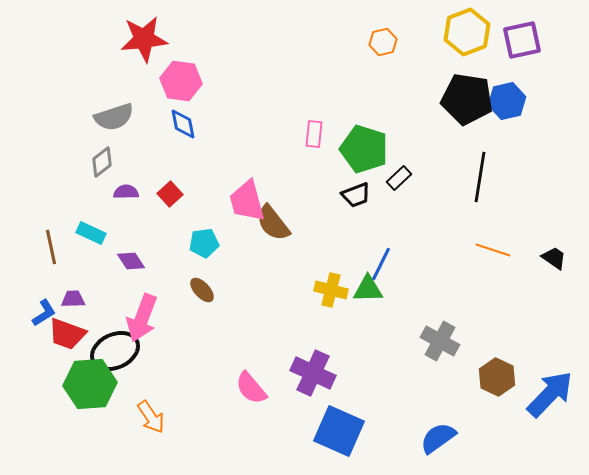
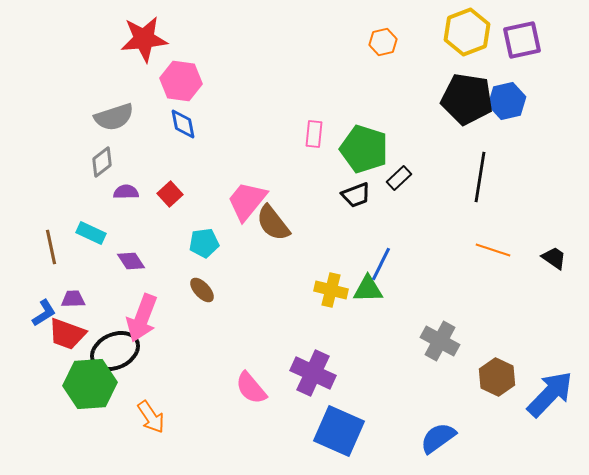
pink trapezoid at (247, 201): rotated 54 degrees clockwise
